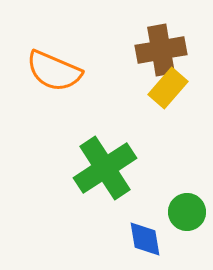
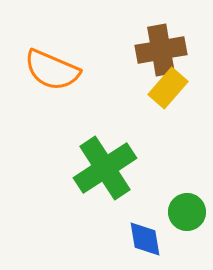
orange semicircle: moved 2 px left, 1 px up
